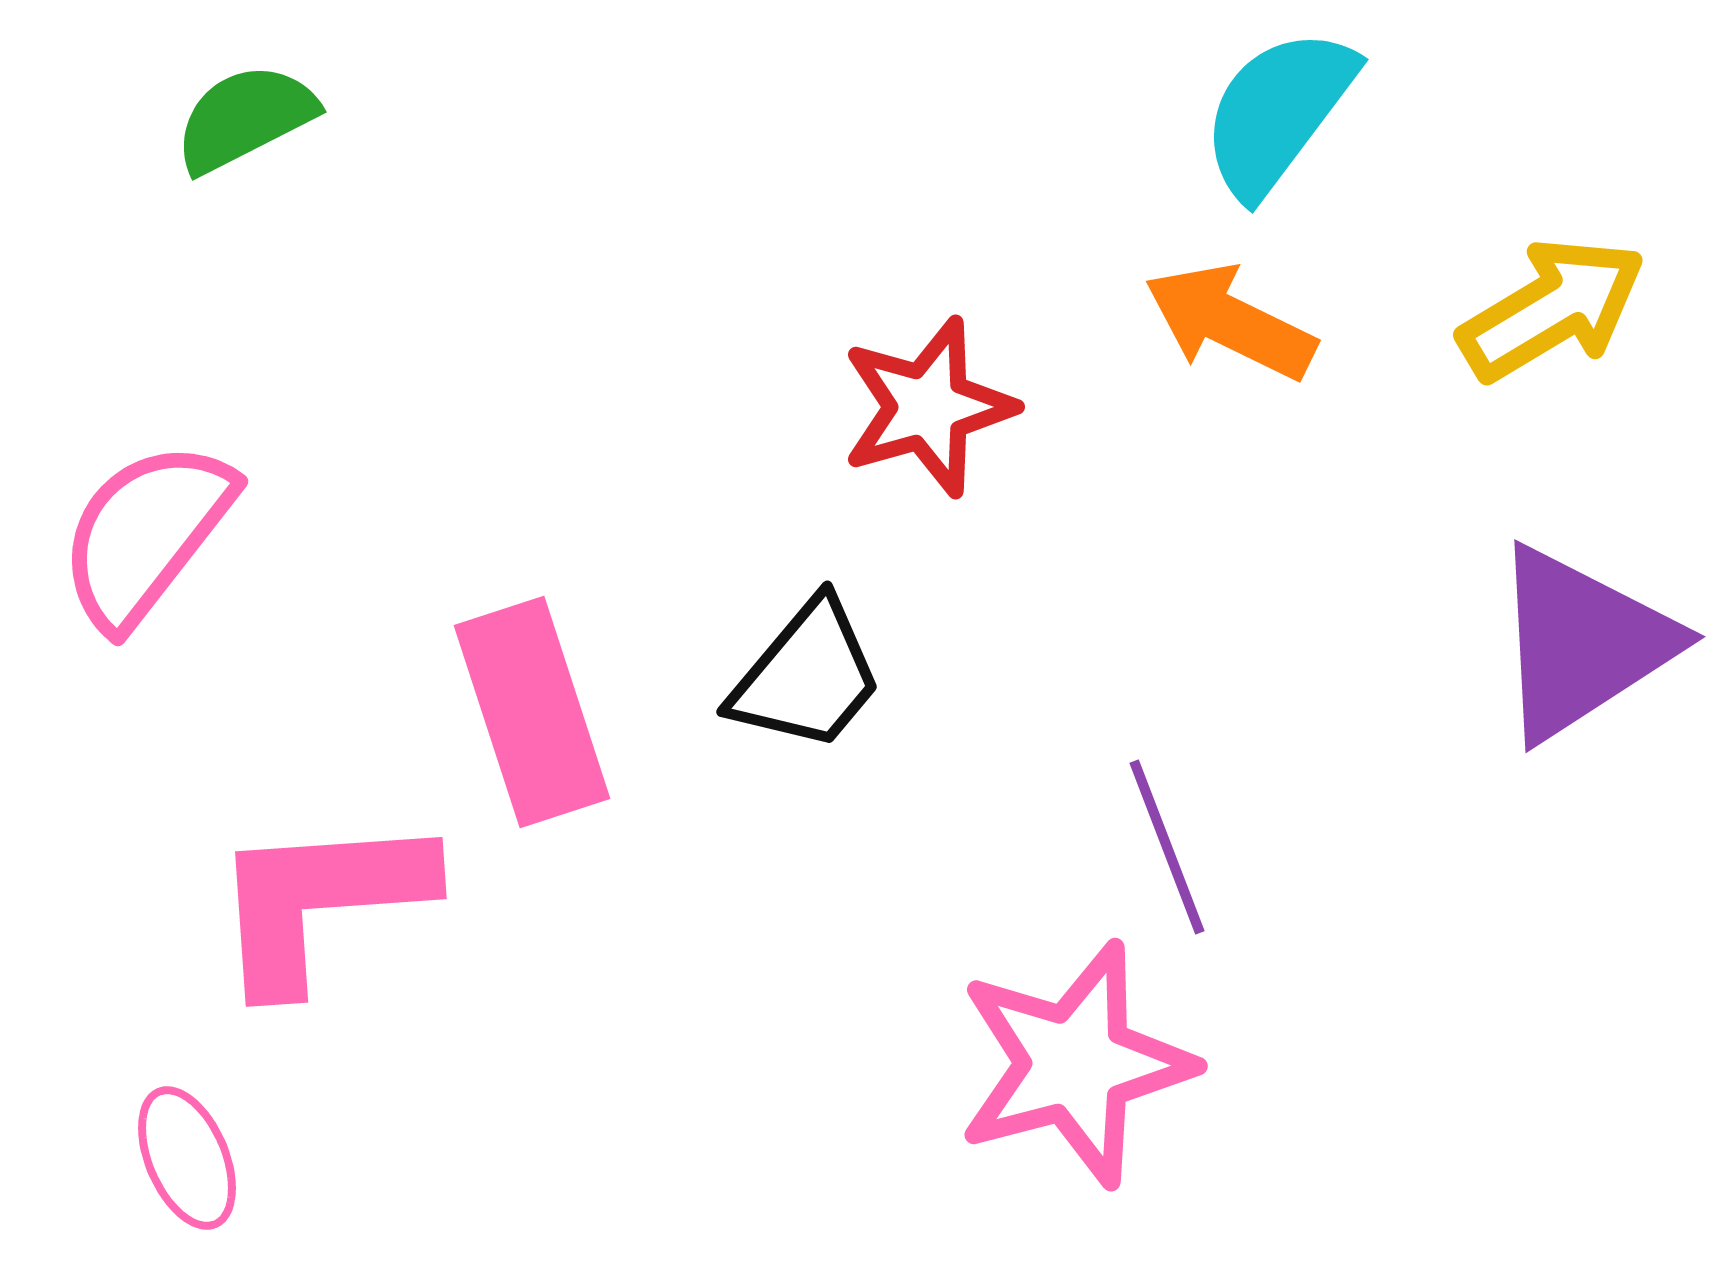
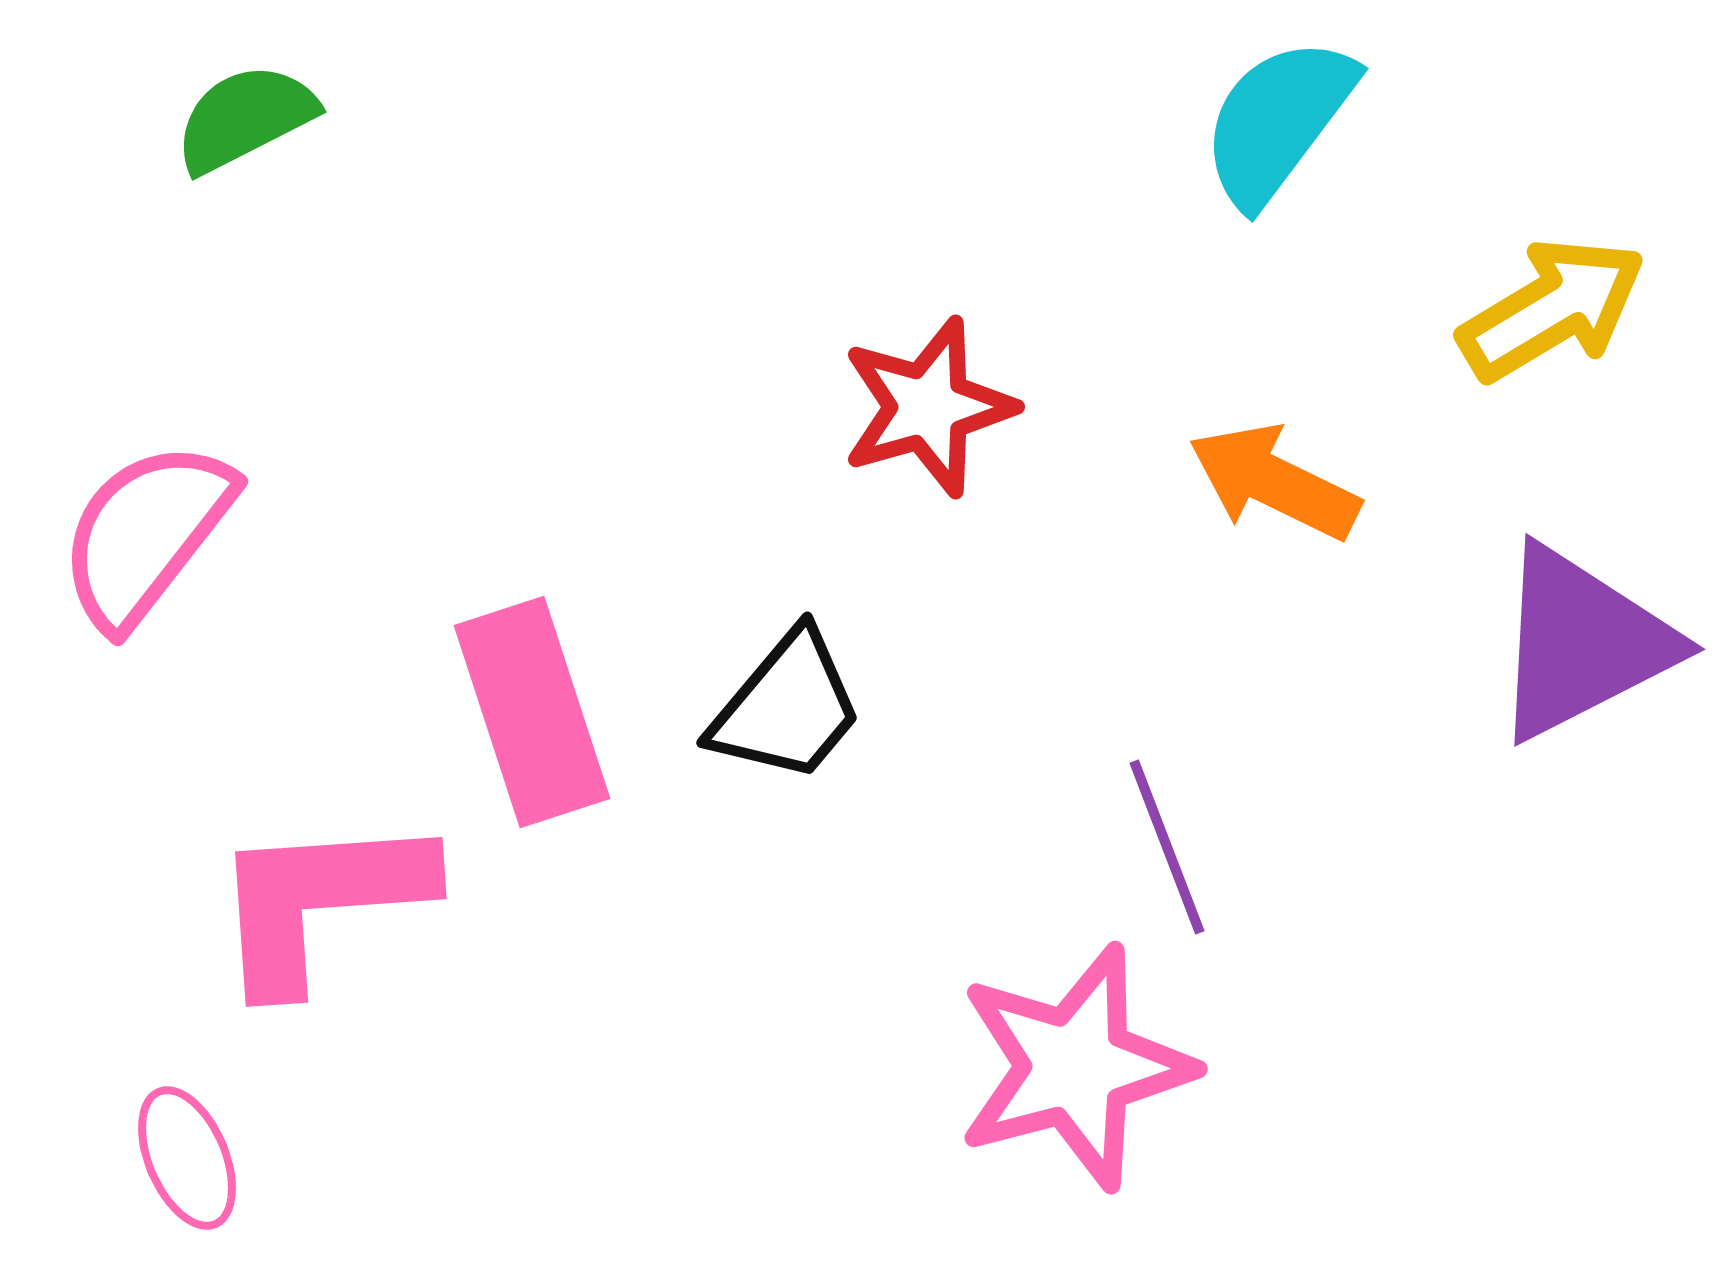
cyan semicircle: moved 9 px down
orange arrow: moved 44 px right, 160 px down
purple triangle: rotated 6 degrees clockwise
black trapezoid: moved 20 px left, 31 px down
pink star: moved 3 px down
